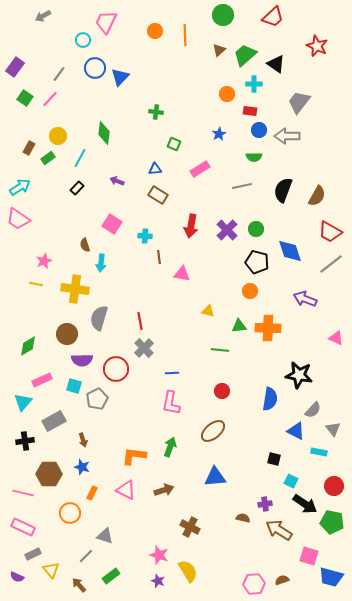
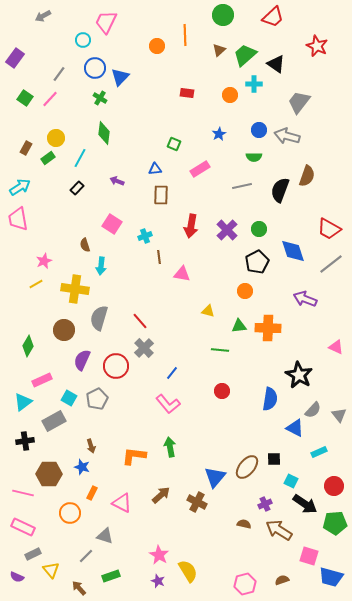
orange circle at (155, 31): moved 2 px right, 15 px down
purple rectangle at (15, 67): moved 9 px up
orange circle at (227, 94): moved 3 px right, 1 px down
red rectangle at (250, 111): moved 63 px left, 18 px up
green cross at (156, 112): moved 56 px left, 14 px up; rotated 24 degrees clockwise
yellow circle at (58, 136): moved 2 px left, 2 px down
gray arrow at (287, 136): rotated 15 degrees clockwise
brown rectangle at (29, 148): moved 3 px left
black semicircle at (283, 190): moved 3 px left
brown rectangle at (158, 195): moved 3 px right; rotated 60 degrees clockwise
brown semicircle at (317, 196): moved 10 px left, 20 px up; rotated 10 degrees counterclockwise
pink trapezoid at (18, 219): rotated 45 degrees clockwise
green circle at (256, 229): moved 3 px right
red trapezoid at (330, 232): moved 1 px left, 3 px up
cyan cross at (145, 236): rotated 24 degrees counterclockwise
blue diamond at (290, 251): moved 3 px right
black pentagon at (257, 262): rotated 30 degrees clockwise
cyan arrow at (101, 263): moved 3 px down
yellow line at (36, 284): rotated 40 degrees counterclockwise
orange circle at (250, 291): moved 5 px left
red line at (140, 321): rotated 30 degrees counterclockwise
brown circle at (67, 334): moved 3 px left, 4 px up
pink triangle at (336, 338): moved 9 px down
green diamond at (28, 346): rotated 30 degrees counterclockwise
purple semicircle at (82, 360): rotated 115 degrees clockwise
red circle at (116, 369): moved 3 px up
blue line at (172, 373): rotated 48 degrees counterclockwise
black star at (299, 375): rotated 20 degrees clockwise
cyan square at (74, 386): moved 5 px left, 12 px down; rotated 14 degrees clockwise
cyan triangle at (23, 402): rotated 12 degrees clockwise
pink L-shape at (171, 403): moved 3 px left, 1 px down; rotated 50 degrees counterclockwise
gray triangle at (333, 429): moved 6 px right, 14 px up
brown ellipse at (213, 431): moved 34 px right, 36 px down; rotated 10 degrees counterclockwise
blue triangle at (296, 431): moved 1 px left, 3 px up
brown arrow at (83, 440): moved 8 px right, 6 px down
green arrow at (170, 447): rotated 30 degrees counterclockwise
cyan rectangle at (319, 452): rotated 35 degrees counterclockwise
black square at (274, 459): rotated 16 degrees counterclockwise
blue triangle at (215, 477): rotated 45 degrees counterclockwise
pink triangle at (126, 490): moved 4 px left, 13 px down
brown arrow at (164, 490): moved 3 px left, 5 px down; rotated 24 degrees counterclockwise
purple cross at (265, 504): rotated 16 degrees counterclockwise
brown semicircle at (243, 518): moved 1 px right, 6 px down
green pentagon at (332, 522): moved 3 px right, 1 px down; rotated 15 degrees counterclockwise
brown cross at (190, 527): moved 7 px right, 25 px up
pink star at (159, 555): rotated 12 degrees clockwise
green rectangle at (111, 576): rotated 18 degrees clockwise
pink hexagon at (254, 584): moved 9 px left; rotated 10 degrees counterclockwise
brown arrow at (79, 585): moved 3 px down
